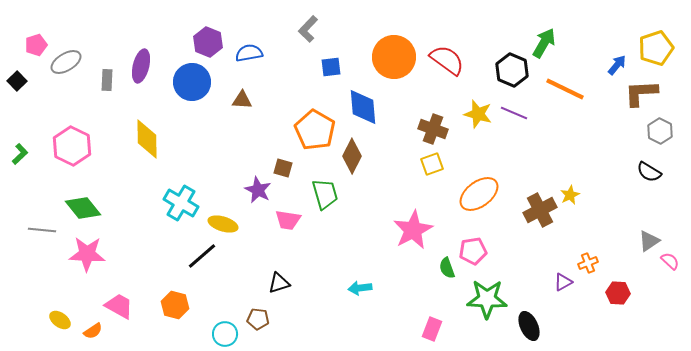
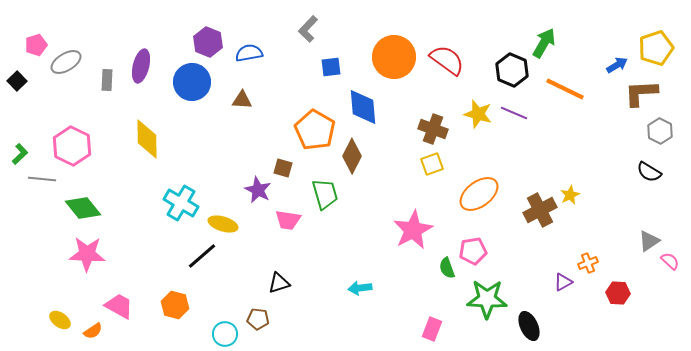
blue arrow at (617, 65): rotated 20 degrees clockwise
gray line at (42, 230): moved 51 px up
